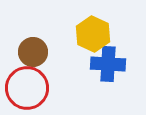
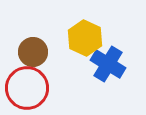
yellow hexagon: moved 8 px left, 4 px down
blue cross: rotated 28 degrees clockwise
